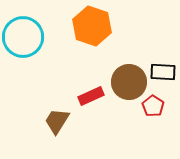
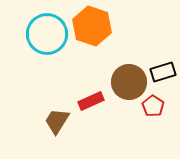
cyan circle: moved 24 px right, 3 px up
black rectangle: rotated 20 degrees counterclockwise
red rectangle: moved 5 px down
